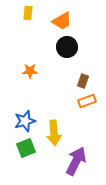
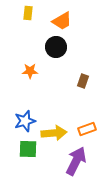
black circle: moved 11 px left
orange rectangle: moved 28 px down
yellow arrow: rotated 90 degrees counterclockwise
green square: moved 2 px right, 1 px down; rotated 24 degrees clockwise
